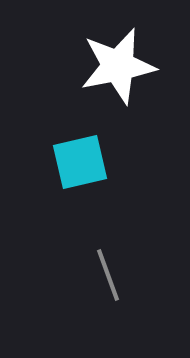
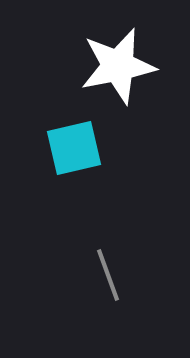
cyan square: moved 6 px left, 14 px up
